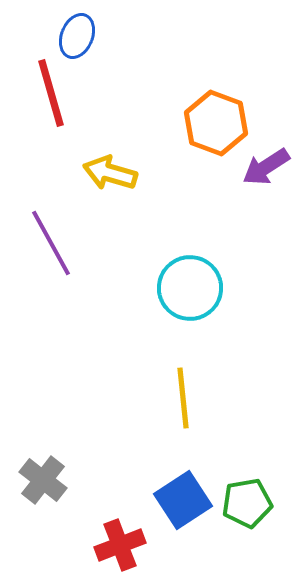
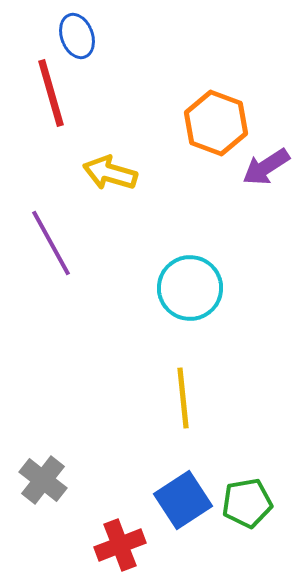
blue ellipse: rotated 42 degrees counterclockwise
